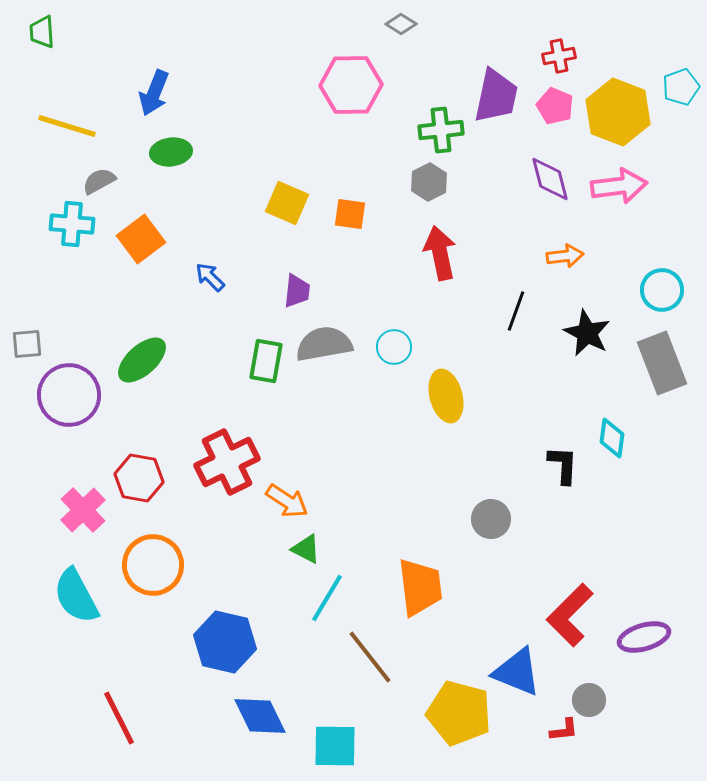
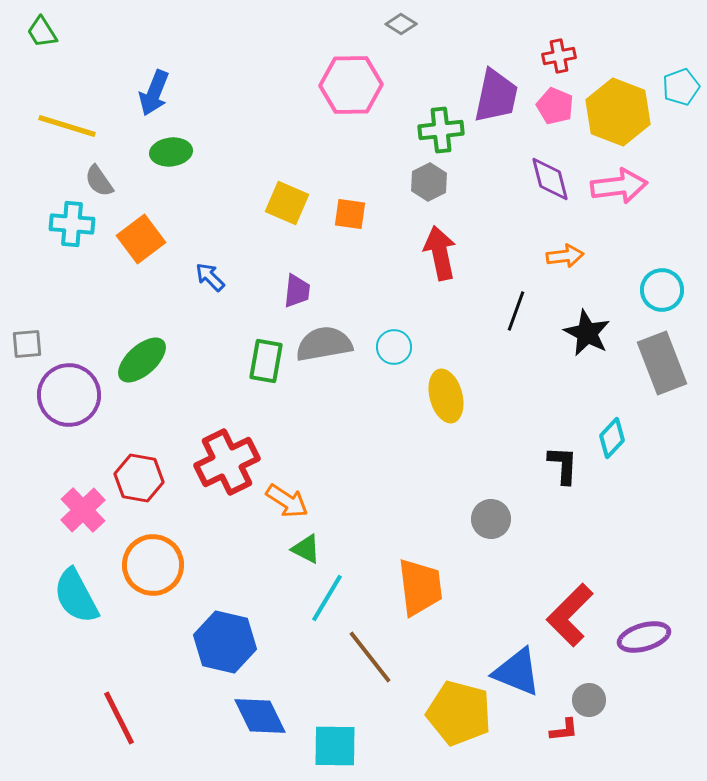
green trapezoid at (42, 32): rotated 28 degrees counterclockwise
gray semicircle at (99, 181): rotated 96 degrees counterclockwise
cyan diamond at (612, 438): rotated 36 degrees clockwise
